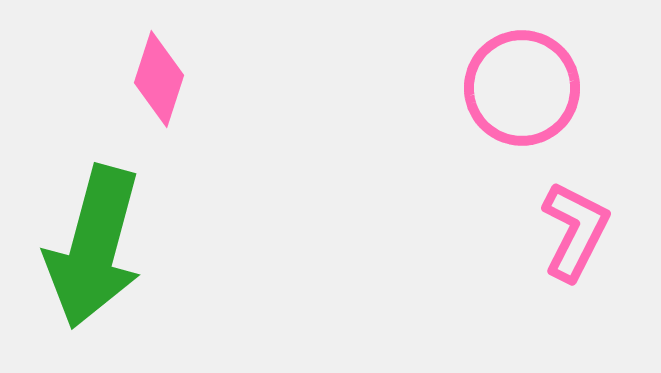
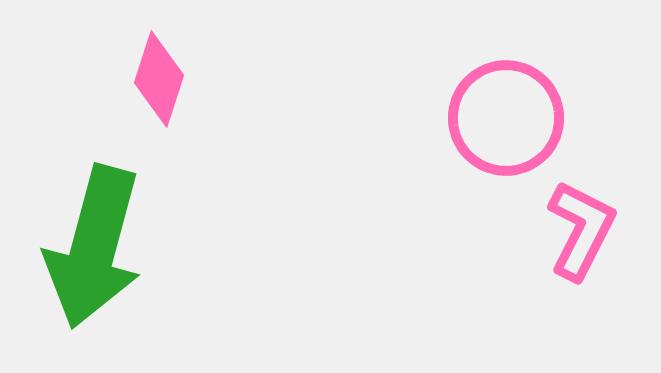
pink circle: moved 16 px left, 30 px down
pink L-shape: moved 6 px right, 1 px up
